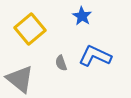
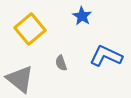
blue L-shape: moved 11 px right
